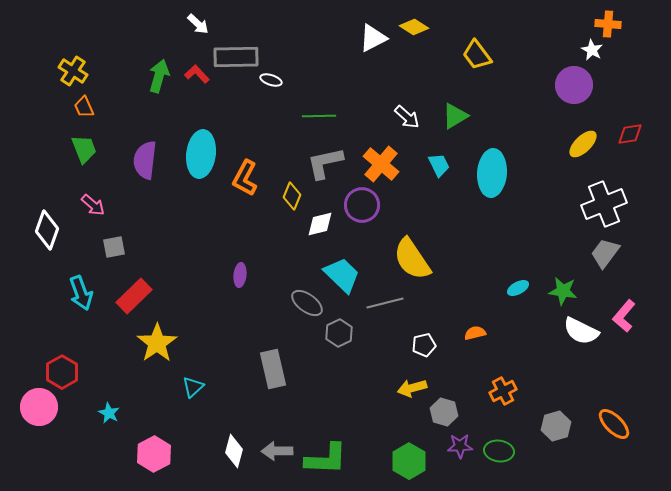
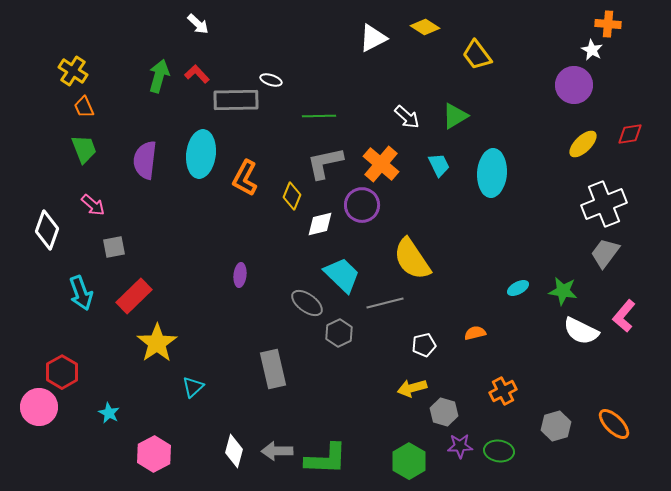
yellow diamond at (414, 27): moved 11 px right
gray rectangle at (236, 57): moved 43 px down
